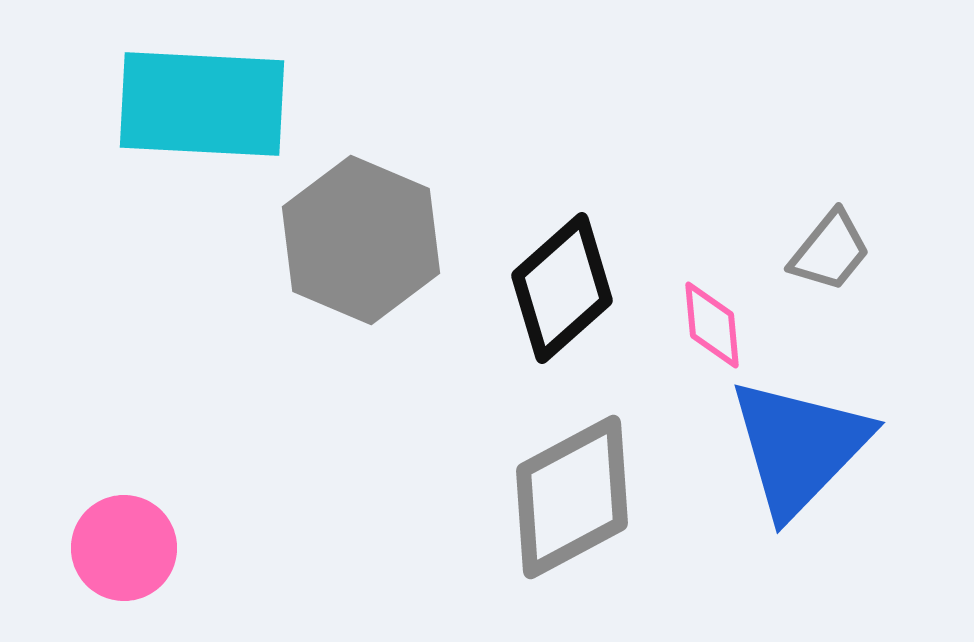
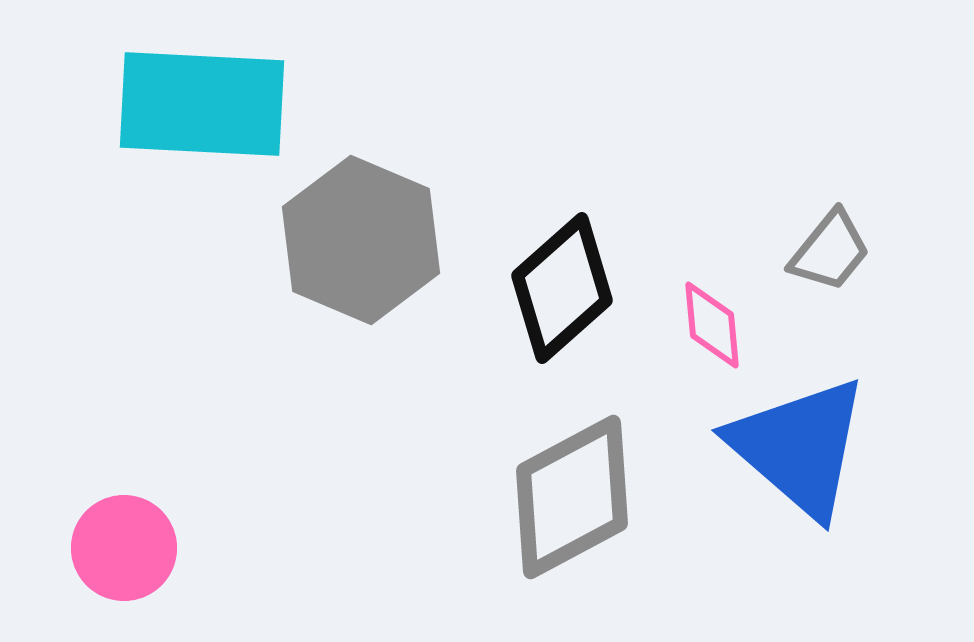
blue triangle: rotated 33 degrees counterclockwise
